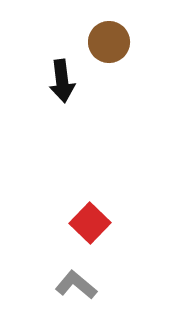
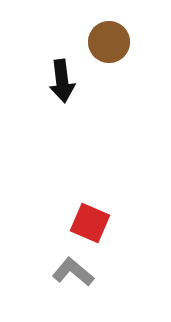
red square: rotated 21 degrees counterclockwise
gray L-shape: moved 3 px left, 13 px up
